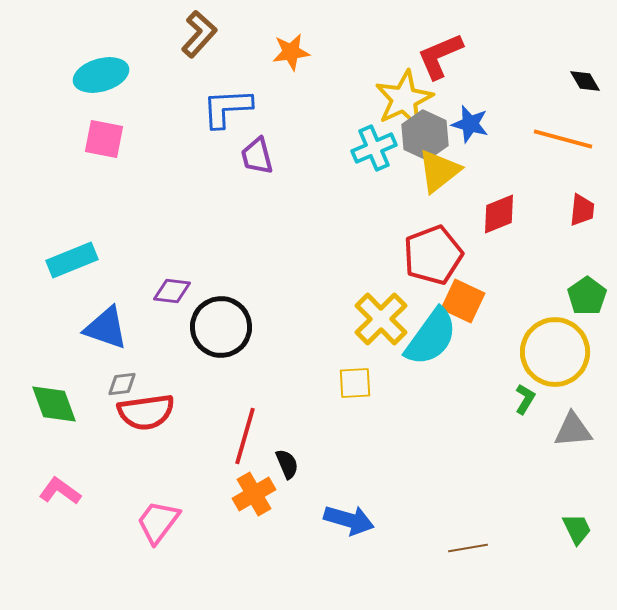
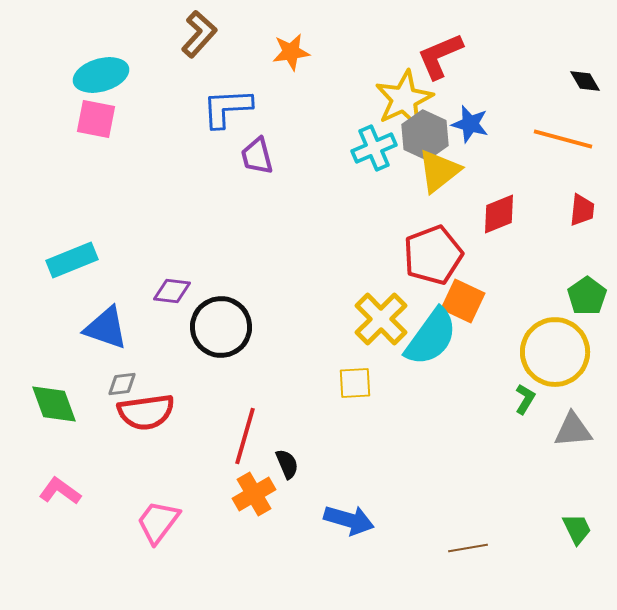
pink square: moved 8 px left, 20 px up
